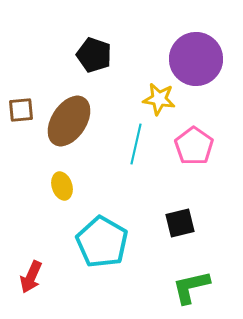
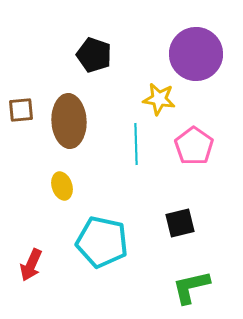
purple circle: moved 5 px up
brown ellipse: rotated 36 degrees counterclockwise
cyan line: rotated 15 degrees counterclockwise
cyan pentagon: rotated 18 degrees counterclockwise
red arrow: moved 12 px up
